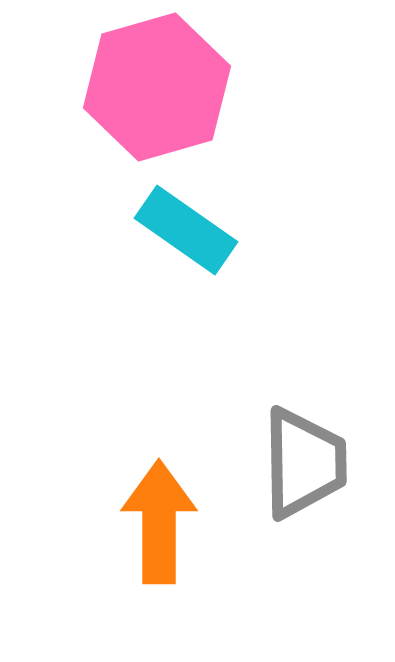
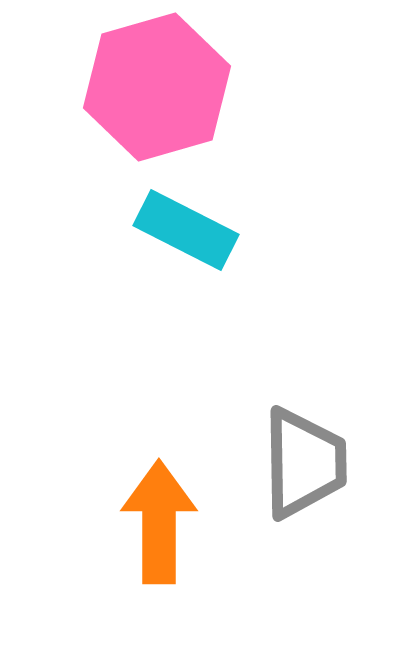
cyan rectangle: rotated 8 degrees counterclockwise
